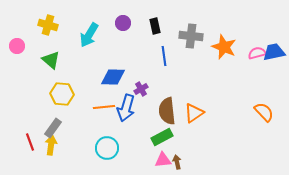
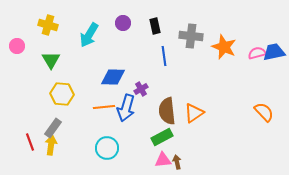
green triangle: rotated 18 degrees clockwise
